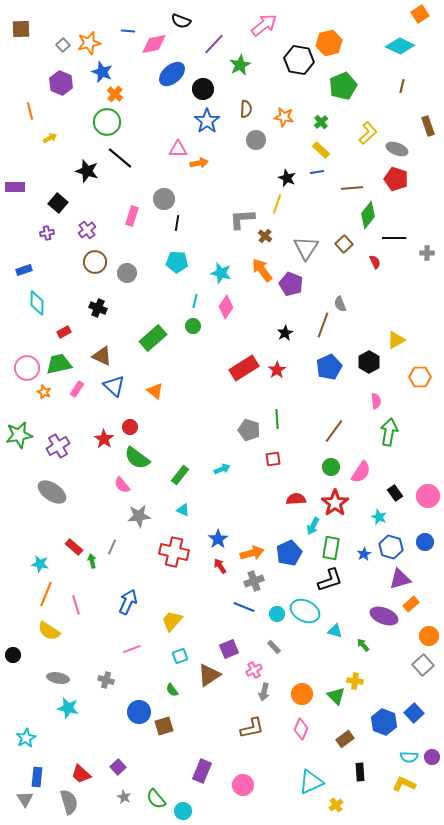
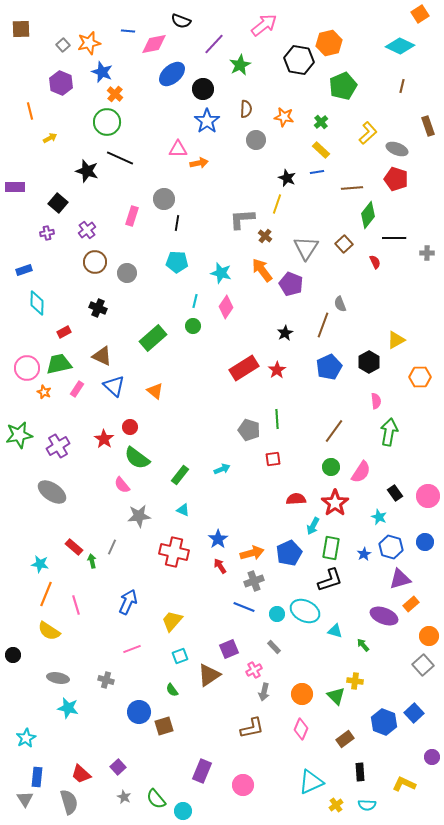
black line at (120, 158): rotated 16 degrees counterclockwise
cyan semicircle at (409, 757): moved 42 px left, 48 px down
